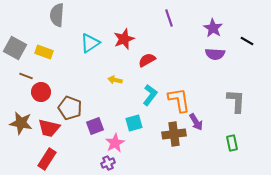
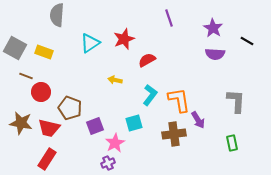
purple arrow: moved 2 px right, 2 px up
